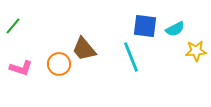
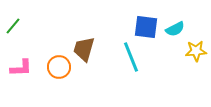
blue square: moved 1 px right, 1 px down
brown trapezoid: rotated 56 degrees clockwise
orange circle: moved 3 px down
pink L-shape: rotated 20 degrees counterclockwise
